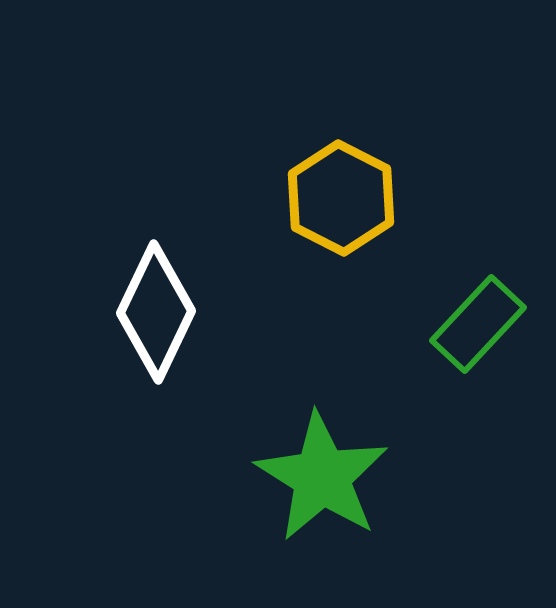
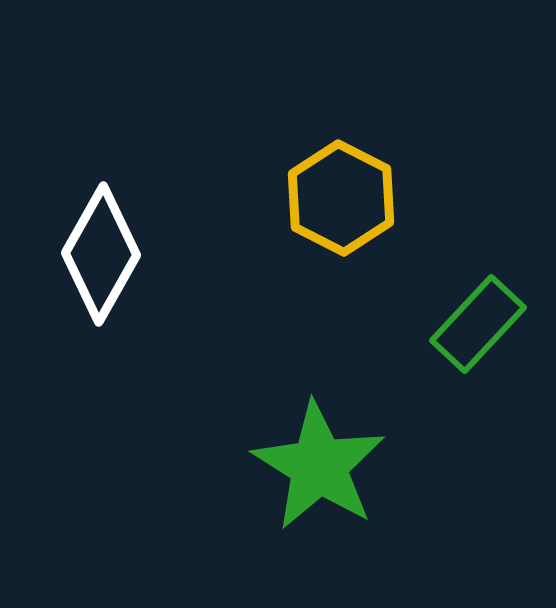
white diamond: moved 55 px left, 58 px up; rotated 4 degrees clockwise
green star: moved 3 px left, 11 px up
